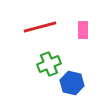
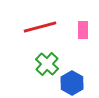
green cross: moved 2 px left; rotated 25 degrees counterclockwise
blue hexagon: rotated 15 degrees clockwise
